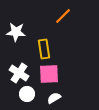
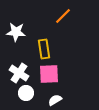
white circle: moved 1 px left, 1 px up
white semicircle: moved 1 px right, 2 px down
